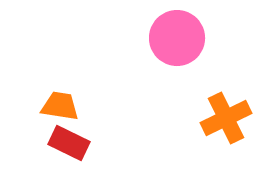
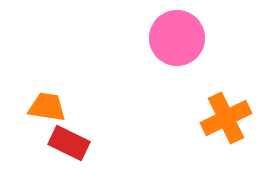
orange trapezoid: moved 13 px left, 1 px down
